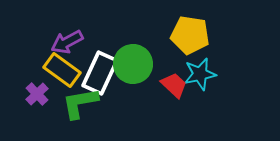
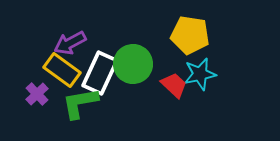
purple arrow: moved 3 px right, 1 px down
